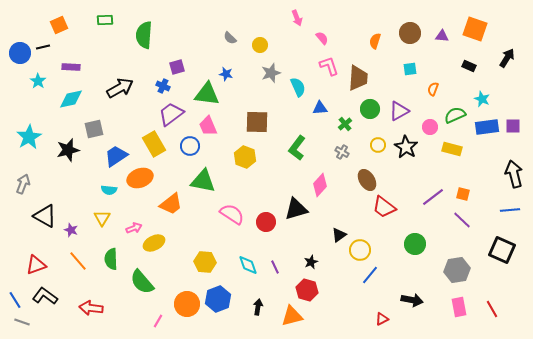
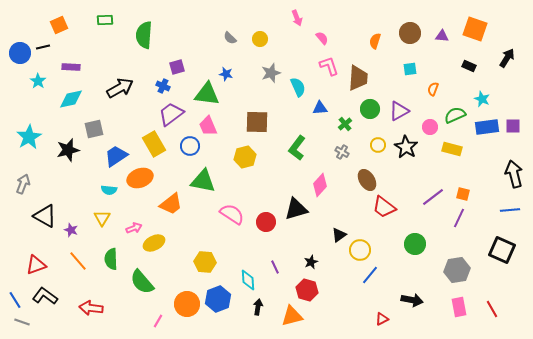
yellow circle at (260, 45): moved 6 px up
yellow hexagon at (245, 157): rotated 25 degrees clockwise
purple line at (462, 220): moved 3 px left, 2 px up; rotated 72 degrees clockwise
cyan diamond at (248, 265): moved 15 px down; rotated 15 degrees clockwise
